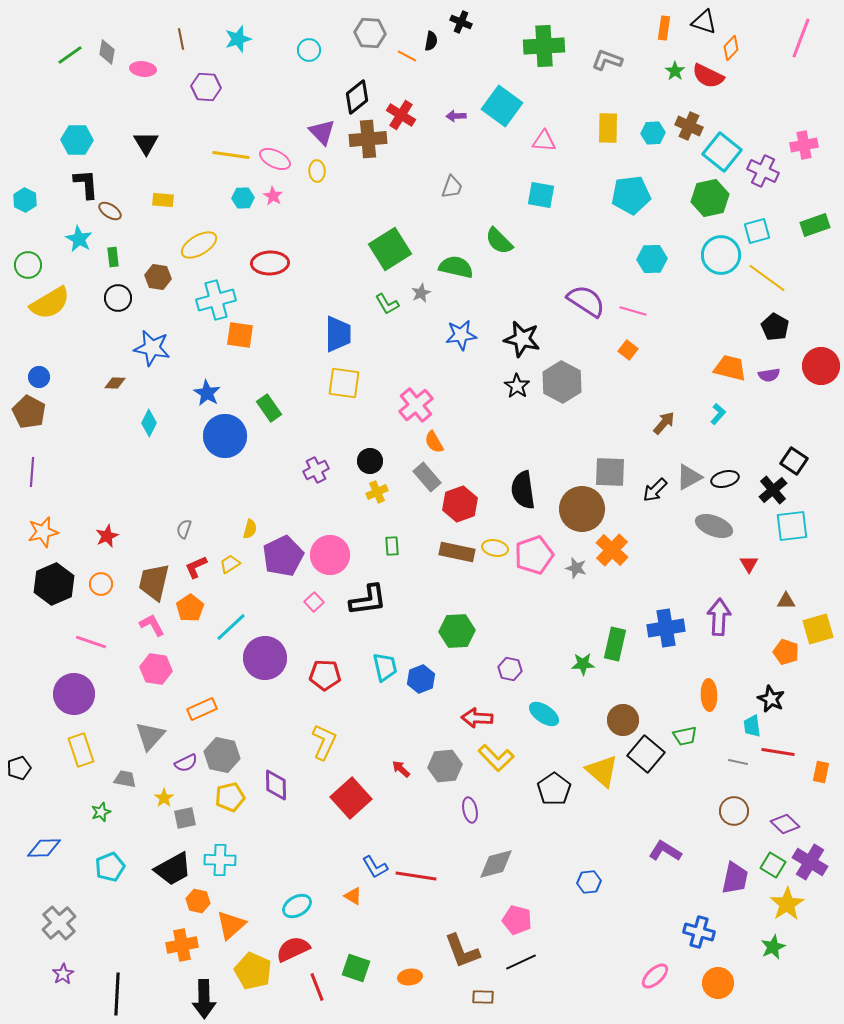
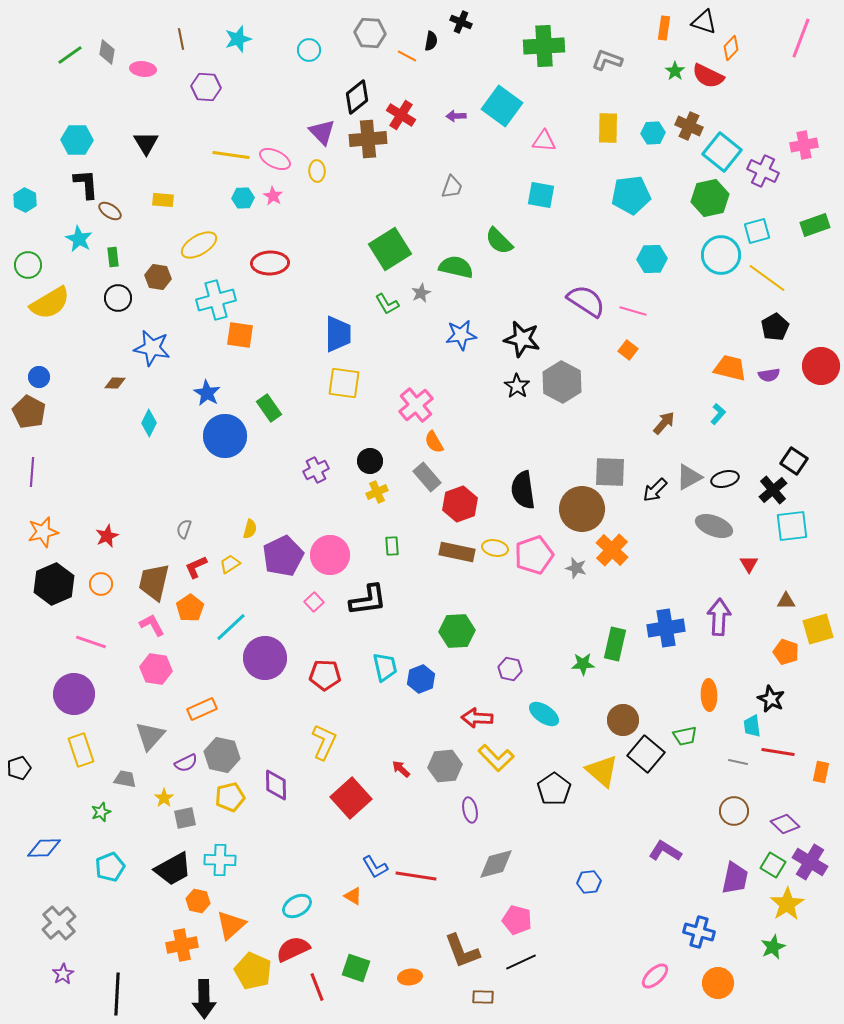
black pentagon at (775, 327): rotated 12 degrees clockwise
